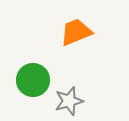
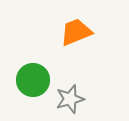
gray star: moved 1 px right, 2 px up
